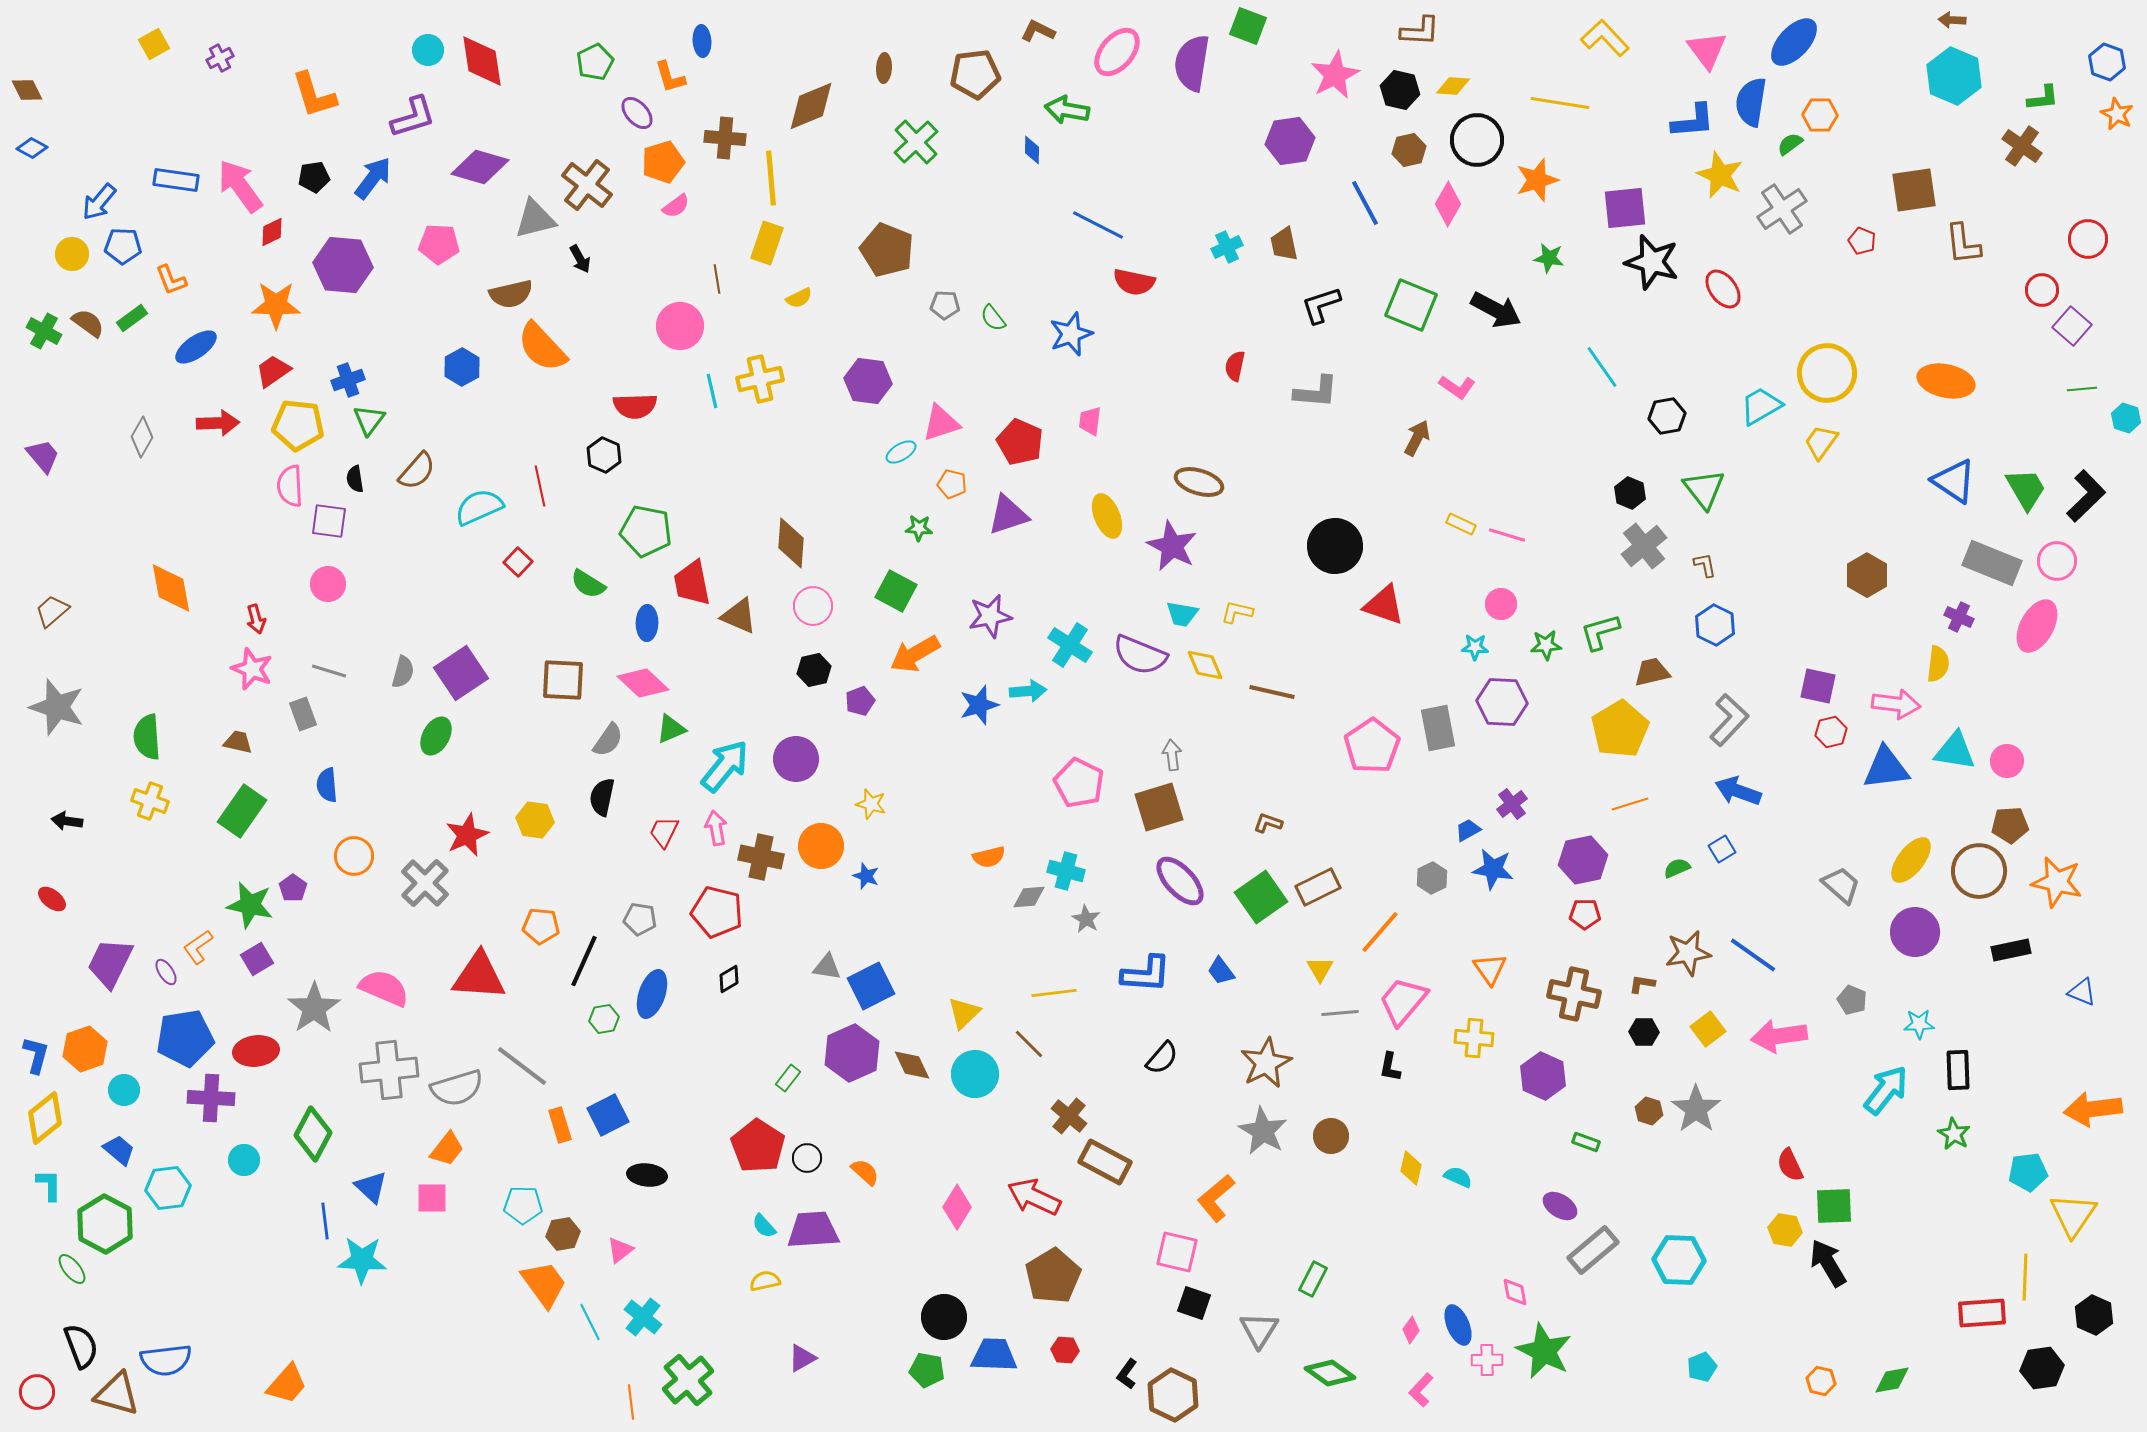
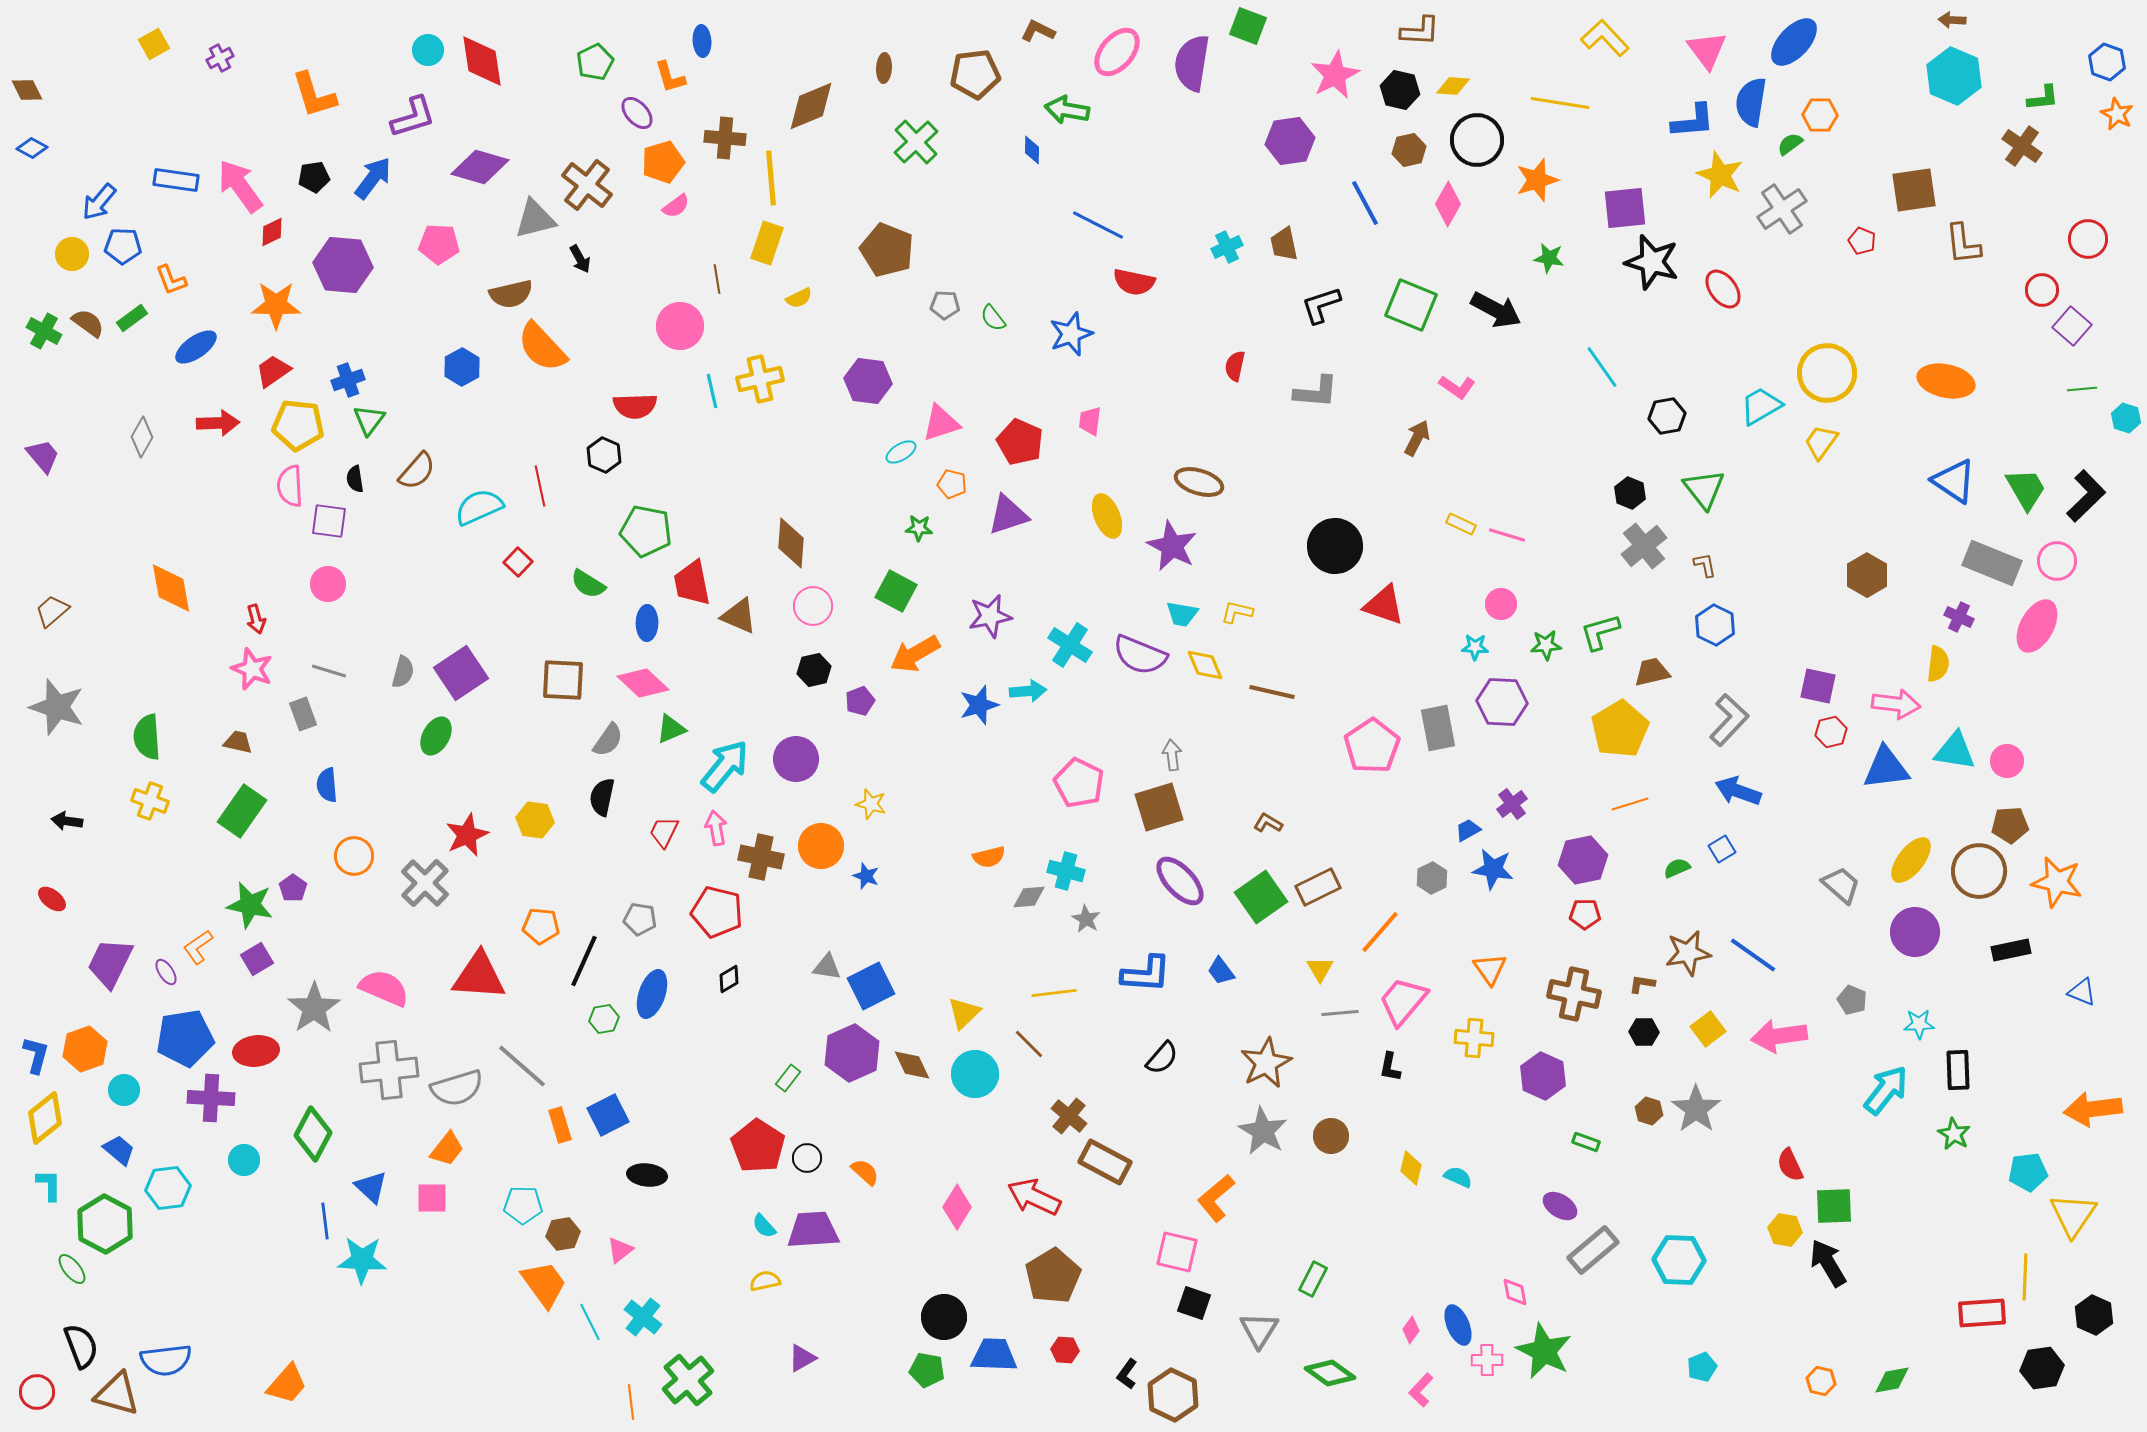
brown L-shape at (1268, 823): rotated 12 degrees clockwise
gray line at (522, 1066): rotated 4 degrees clockwise
